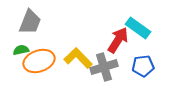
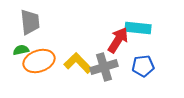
gray trapezoid: rotated 28 degrees counterclockwise
cyan rectangle: rotated 30 degrees counterclockwise
yellow L-shape: moved 5 px down
